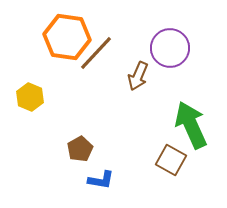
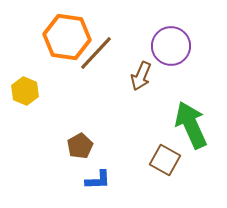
purple circle: moved 1 px right, 2 px up
brown arrow: moved 3 px right
yellow hexagon: moved 5 px left, 6 px up
brown pentagon: moved 3 px up
brown square: moved 6 px left
blue L-shape: moved 3 px left; rotated 12 degrees counterclockwise
